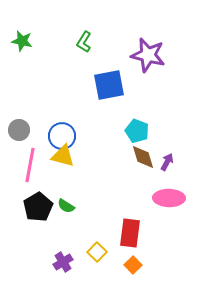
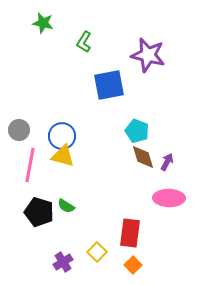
green star: moved 21 px right, 18 px up
black pentagon: moved 1 px right, 5 px down; rotated 24 degrees counterclockwise
